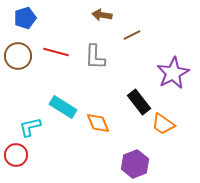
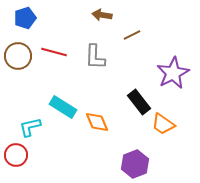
red line: moved 2 px left
orange diamond: moved 1 px left, 1 px up
